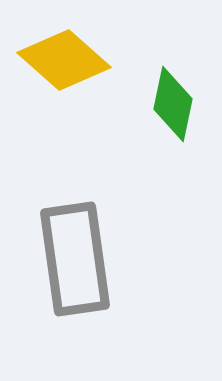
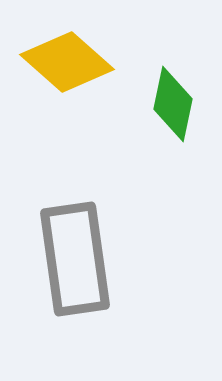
yellow diamond: moved 3 px right, 2 px down
